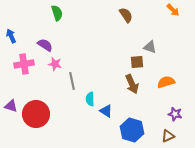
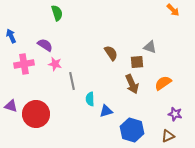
brown semicircle: moved 15 px left, 38 px down
orange semicircle: moved 3 px left, 1 px down; rotated 18 degrees counterclockwise
blue triangle: rotated 48 degrees counterclockwise
